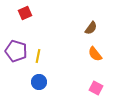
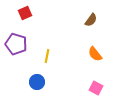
brown semicircle: moved 8 px up
purple pentagon: moved 7 px up
yellow line: moved 9 px right
blue circle: moved 2 px left
